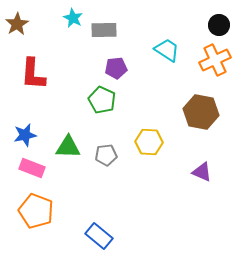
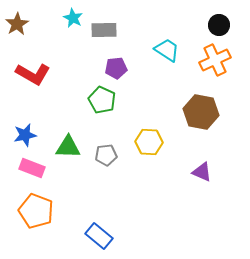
red L-shape: rotated 64 degrees counterclockwise
